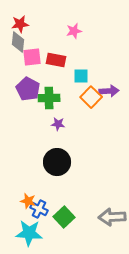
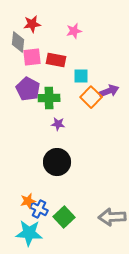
red star: moved 12 px right
purple arrow: rotated 18 degrees counterclockwise
orange star: rotated 28 degrees counterclockwise
